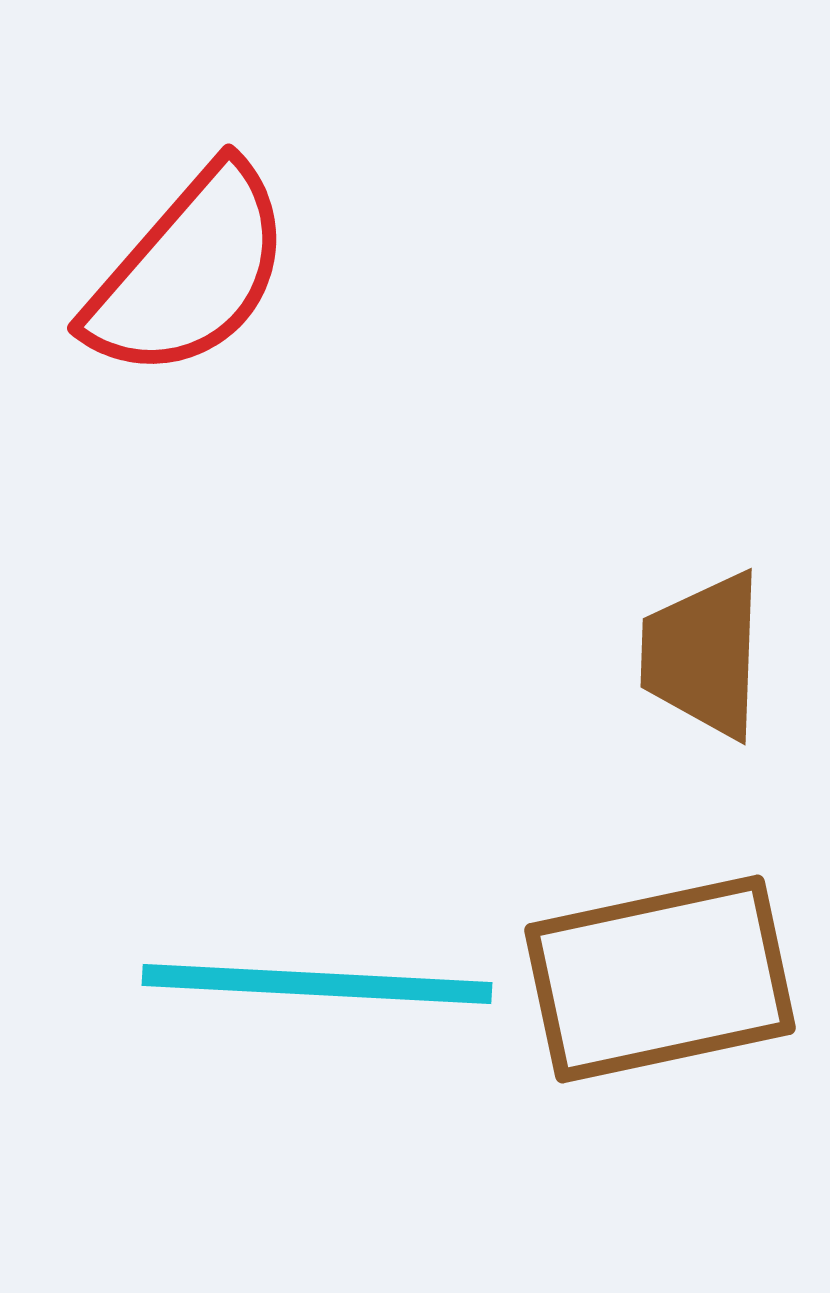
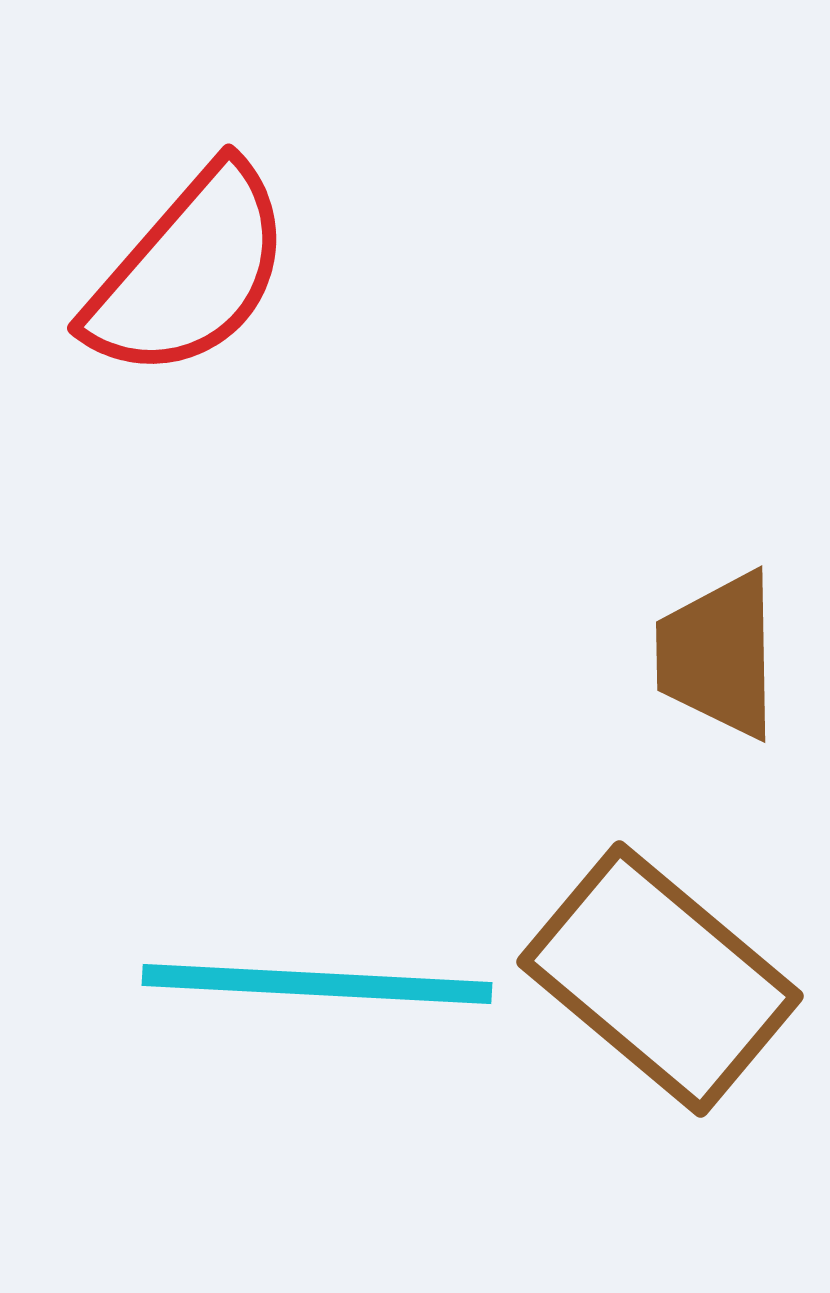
brown trapezoid: moved 15 px right; rotated 3 degrees counterclockwise
brown rectangle: rotated 52 degrees clockwise
